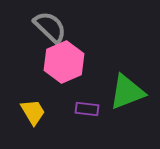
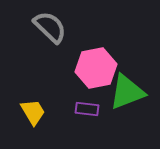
pink hexagon: moved 32 px right, 6 px down; rotated 12 degrees clockwise
